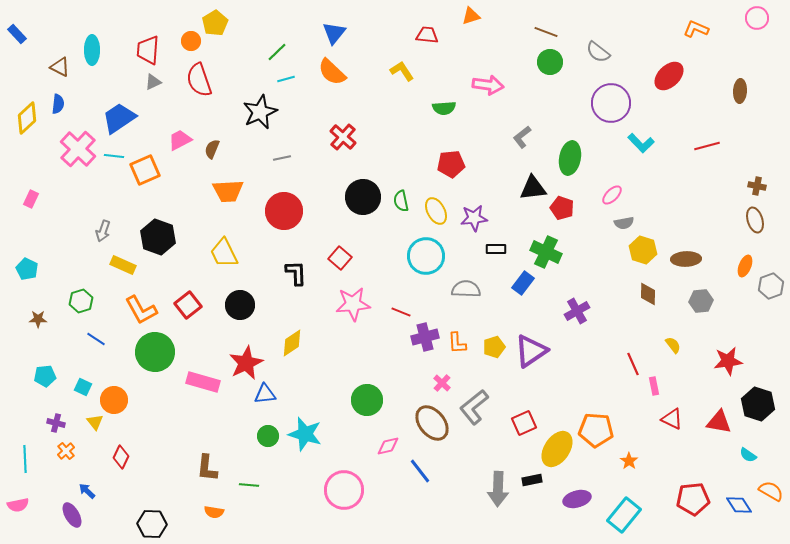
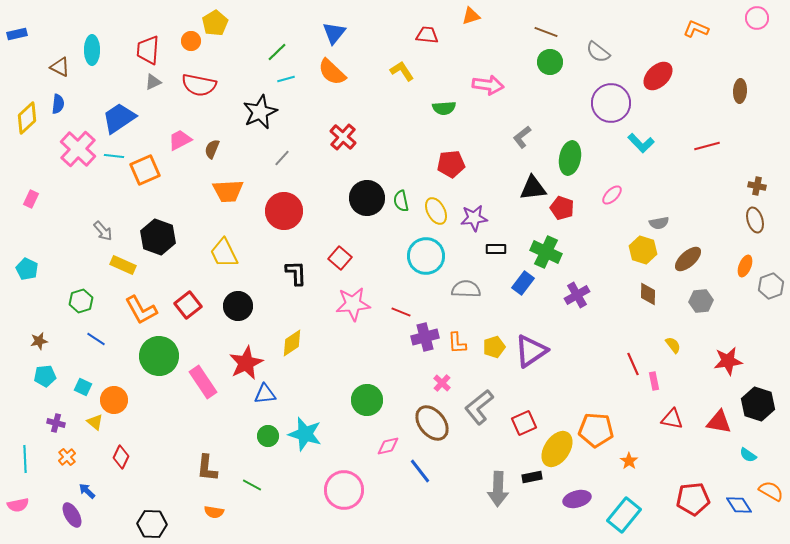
blue rectangle at (17, 34): rotated 60 degrees counterclockwise
red ellipse at (669, 76): moved 11 px left
red semicircle at (199, 80): moved 5 px down; rotated 60 degrees counterclockwise
gray line at (282, 158): rotated 36 degrees counterclockwise
black circle at (363, 197): moved 4 px right, 1 px down
gray semicircle at (624, 223): moved 35 px right
gray arrow at (103, 231): rotated 60 degrees counterclockwise
brown ellipse at (686, 259): moved 2 px right; rotated 40 degrees counterclockwise
black circle at (240, 305): moved 2 px left, 1 px down
purple cross at (577, 311): moved 16 px up
brown star at (38, 319): moved 1 px right, 22 px down; rotated 12 degrees counterclockwise
green circle at (155, 352): moved 4 px right, 4 px down
pink rectangle at (203, 382): rotated 40 degrees clockwise
pink rectangle at (654, 386): moved 5 px up
gray L-shape at (474, 407): moved 5 px right
red triangle at (672, 419): rotated 15 degrees counterclockwise
yellow triangle at (95, 422): rotated 12 degrees counterclockwise
orange cross at (66, 451): moved 1 px right, 6 px down
black rectangle at (532, 480): moved 3 px up
green line at (249, 485): moved 3 px right; rotated 24 degrees clockwise
